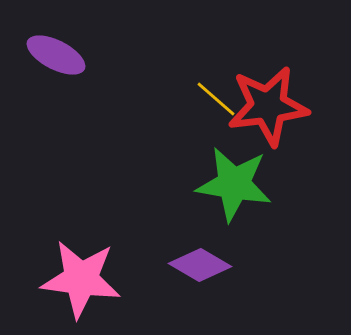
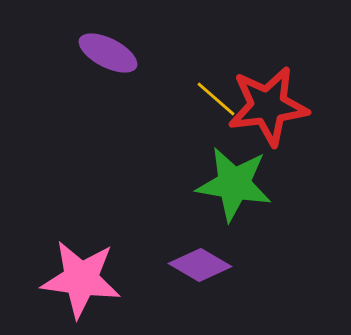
purple ellipse: moved 52 px right, 2 px up
